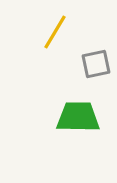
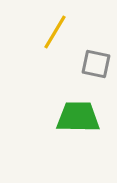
gray square: rotated 24 degrees clockwise
